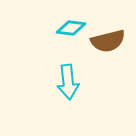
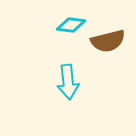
cyan diamond: moved 3 px up
